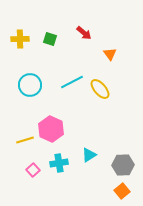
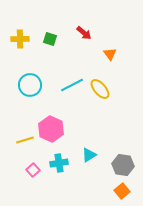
cyan line: moved 3 px down
gray hexagon: rotated 10 degrees clockwise
